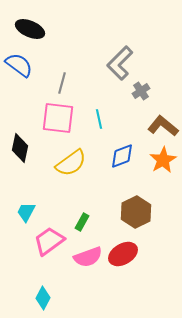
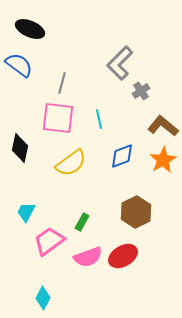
red ellipse: moved 2 px down
